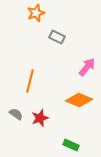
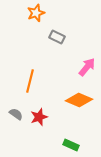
red star: moved 1 px left, 1 px up
